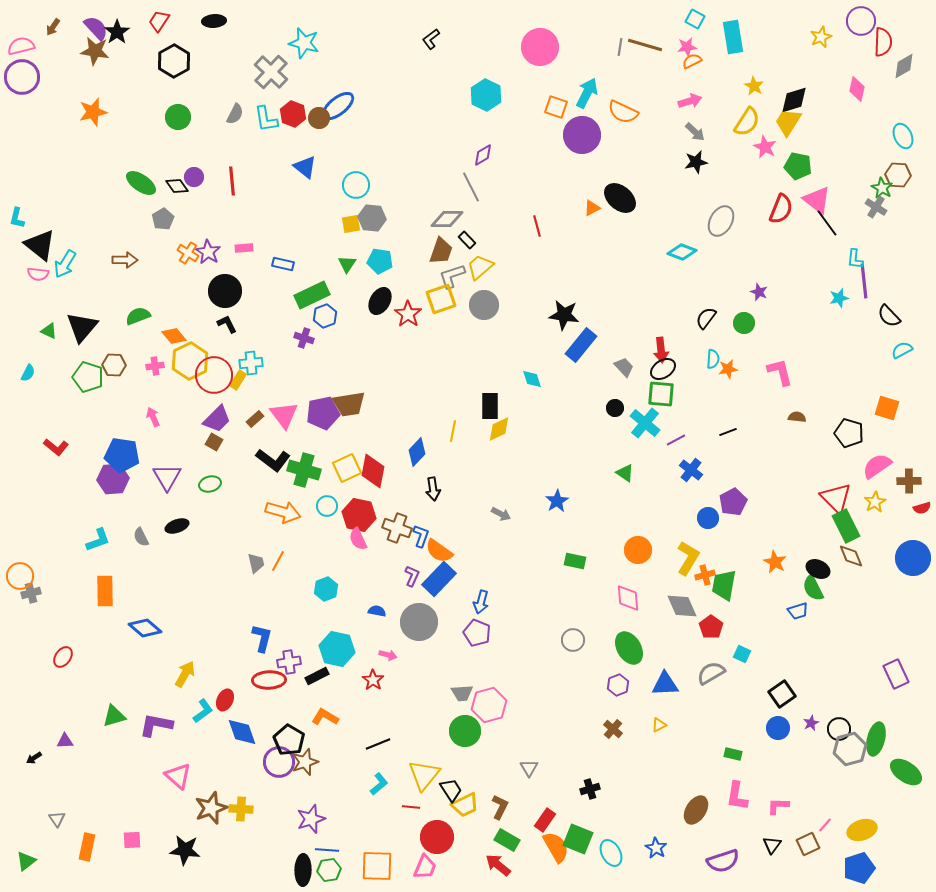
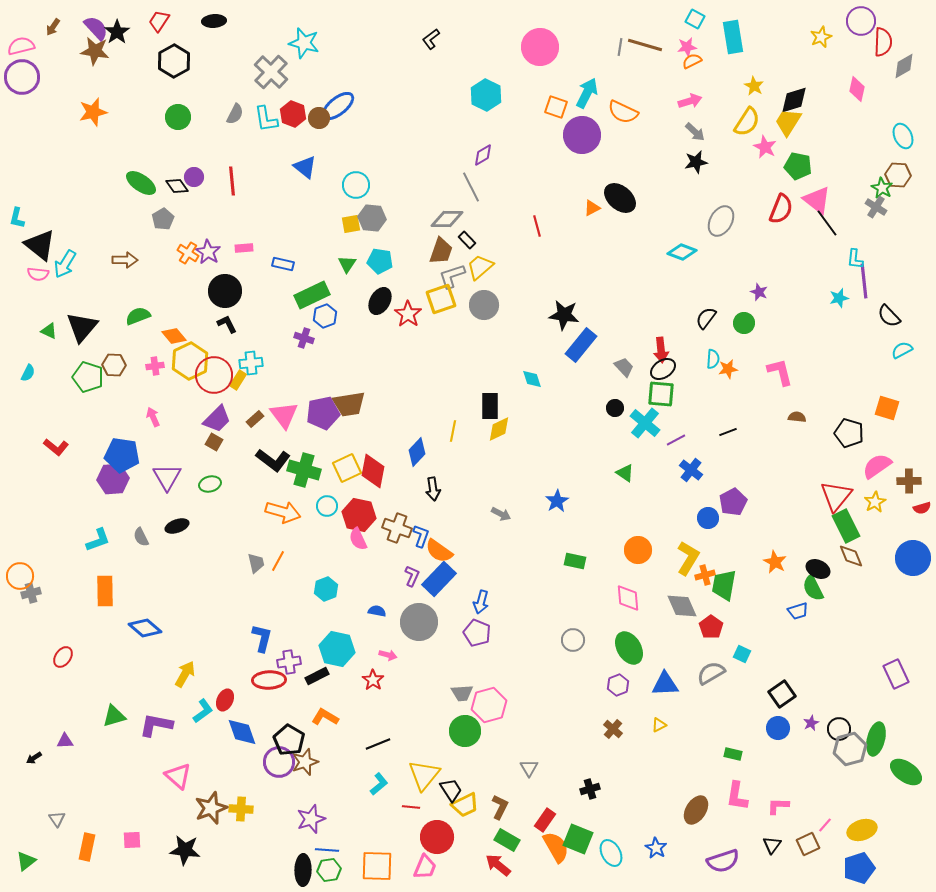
red triangle at (836, 498): moved 2 px up; rotated 24 degrees clockwise
